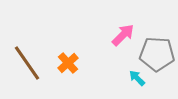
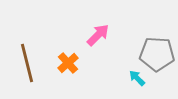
pink arrow: moved 25 px left
brown line: rotated 21 degrees clockwise
